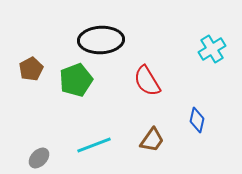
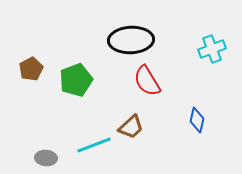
black ellipse: moved 30 px right
cyan cross: rotated 12 degrees clockwise
brown trapezoid: moved 21 px left, 13 px up; rotated 12 degrees clockwise
gray ellipse: moved 7 px right; rotated 50 degrees clockwise
